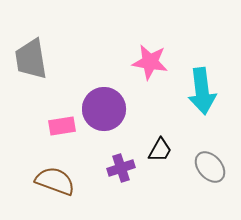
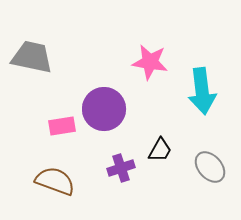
gray trapezoid: moved 1 px right, 2 px up; rotated 111 degrees clockwise
